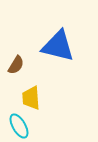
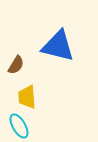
yellow trapezoid: moved 4 px left, 1 px up
